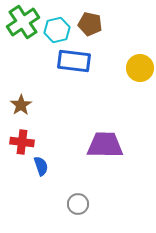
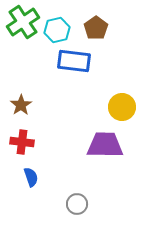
brown pentagon: moved 6 px right, 4 px down; rotated 25 degrees clockwise
yellow circle: moved 18 px left, 39 px down
blue semicircle: moved 10 px left, 11 px down
gray circle: moved 1 px left
